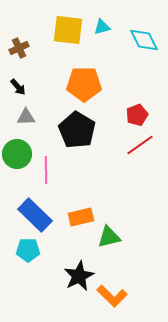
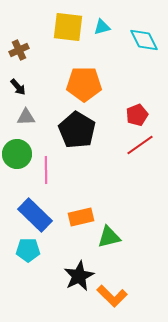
yellow square: moved 3 px up
brown cross: moved 2 px down
